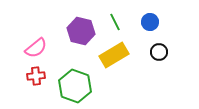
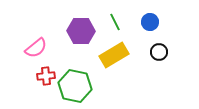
purple hexagon: rotated 12 degrees counterclockwise
red cross: moved 10 px right
green hexagon: rotated 8 degrees counterclockwise
